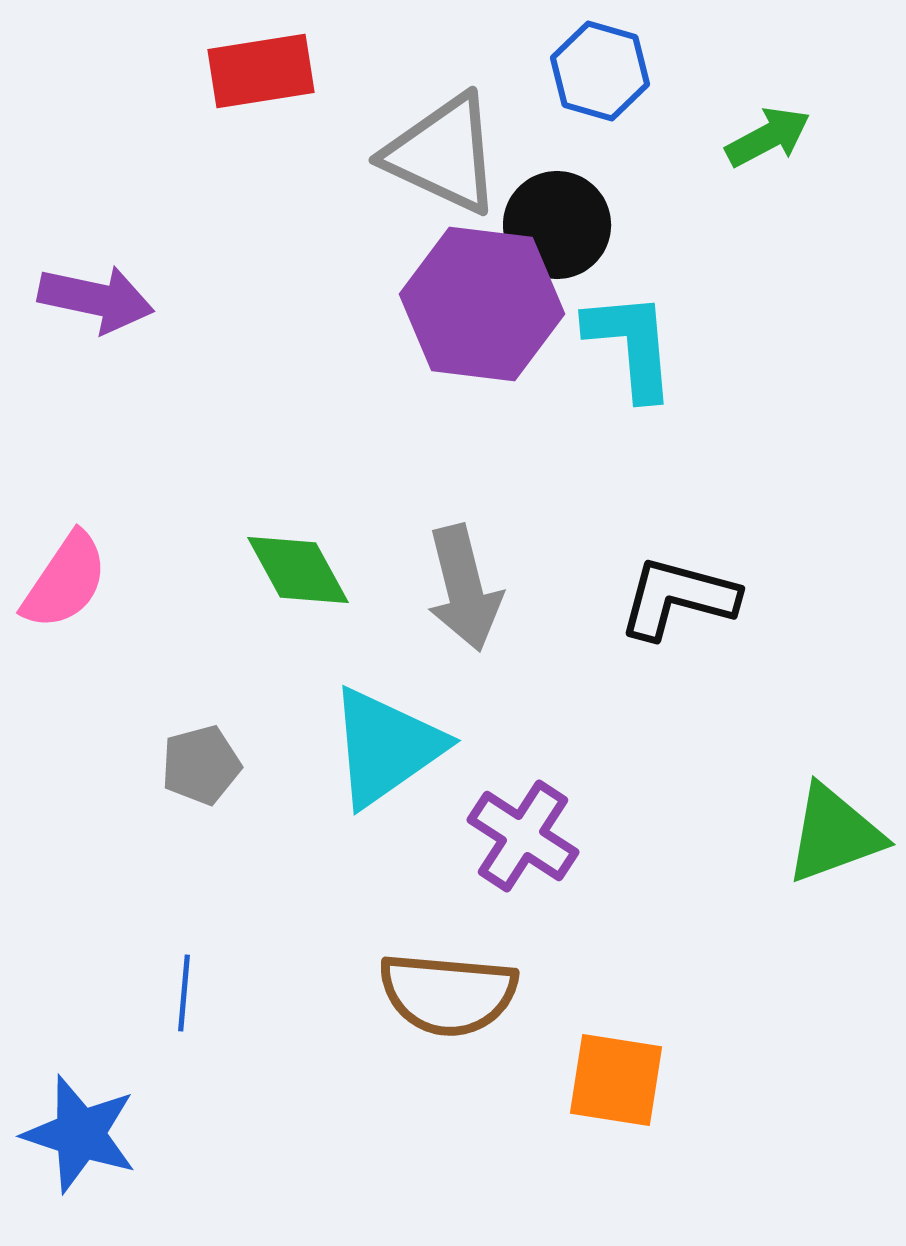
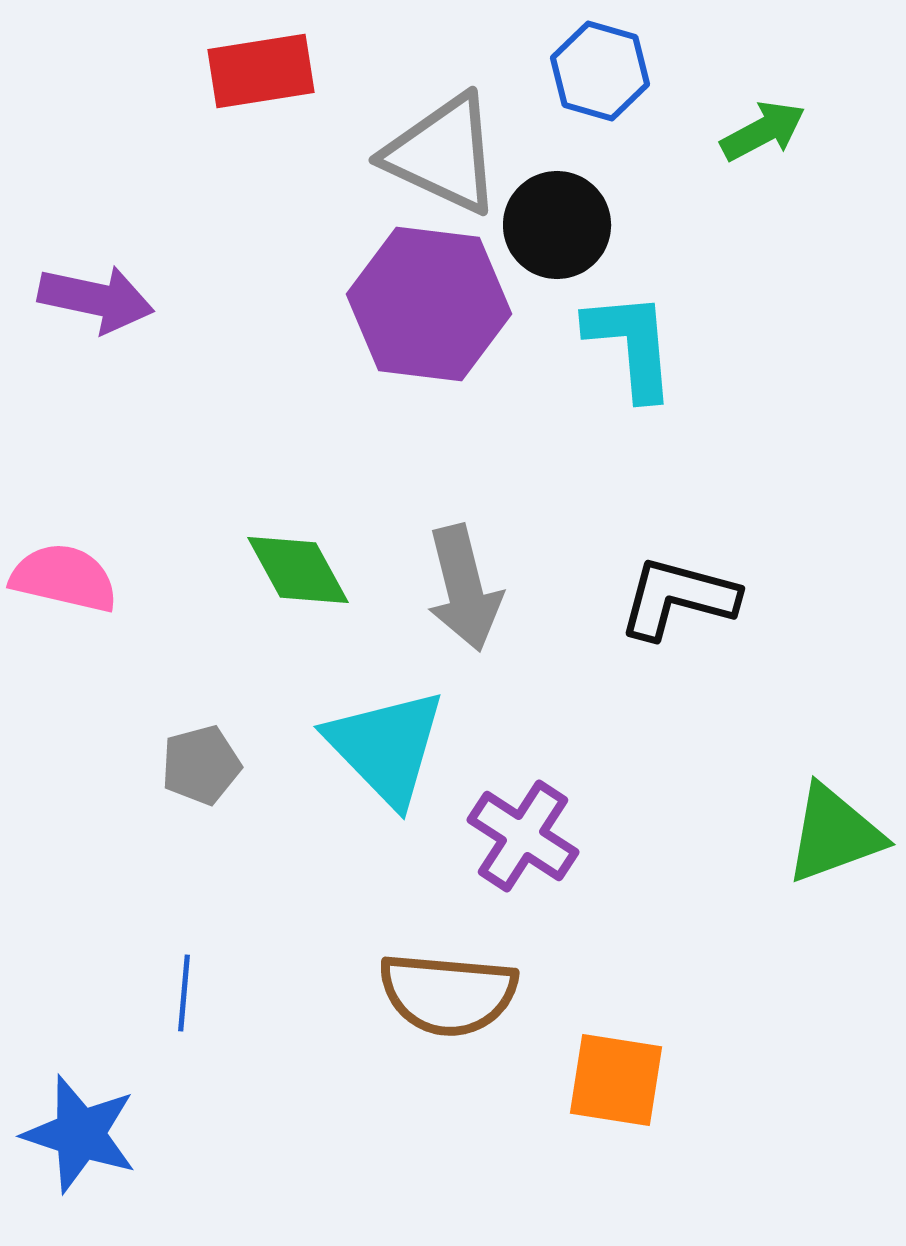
green arrow: moved 5 px left, 6 px up
purple hexagon: moved 53 px left
pink semicircle: moved 1 px left, 3 px up; rotated 111 degrees counterclockwise
cyan triangle: rotated 39 degrees counterclockwise
